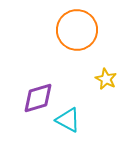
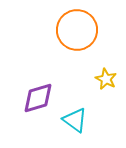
cyan triangle: moved 7 px right; rotated 8 degrees clockwise
